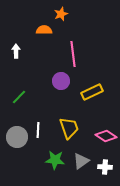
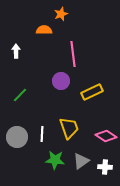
green line: moved 1 px right, 2 px up
white line: moved 4 px right, 4 px down
